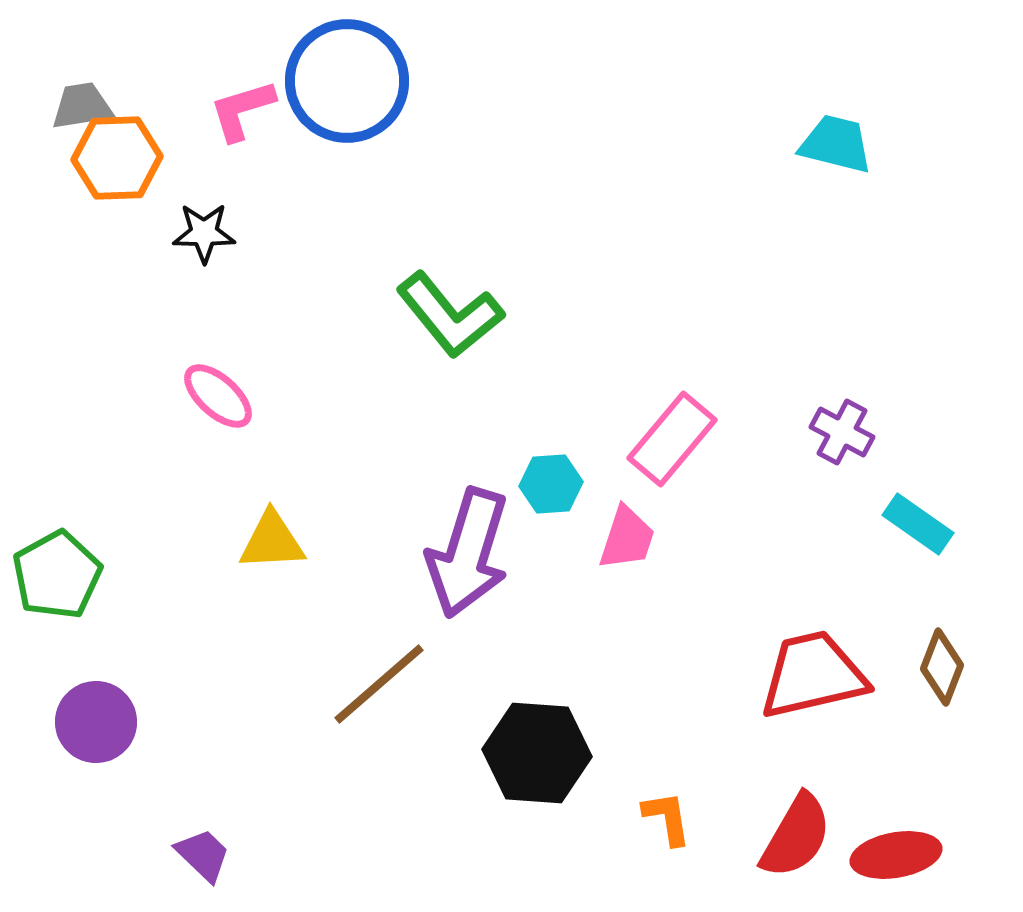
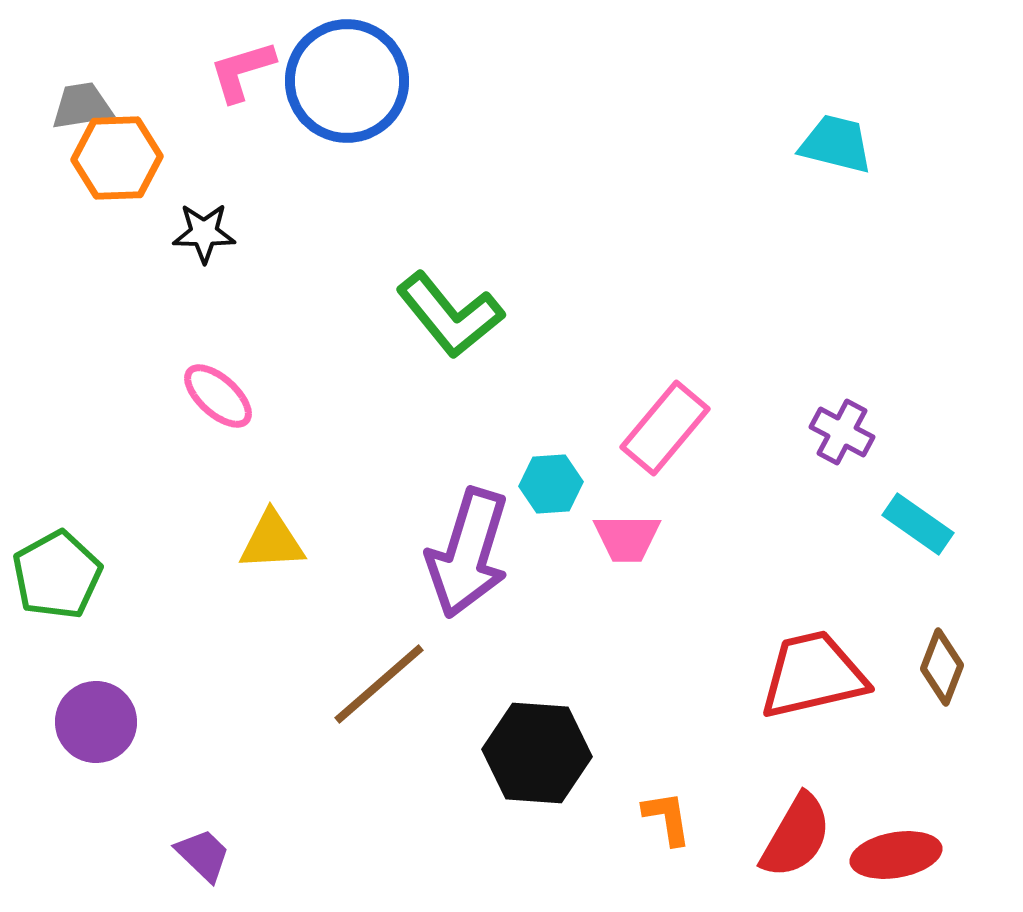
pink L-shape: moved 39 px up
pink rectangle: moved 7 px left, 11 px up
pink trapezoid: rotated 72 degrees clockwise
